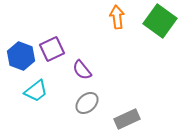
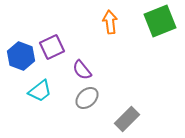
orange arrow: moved 7 px left, 5 px down
green square: rotated 32 degrees clockwise
purple square: moved 2 px up
cyan trapezoid: moved 4 px right
gray ellipse: moved 5 px up
gray rectangle: rotated 20 degrees counterclockwise
